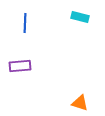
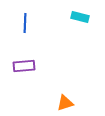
purple rectangle: moved 4 px right
orange triangle: moved 15 px left; rotated 36 degrees counterclockwise
